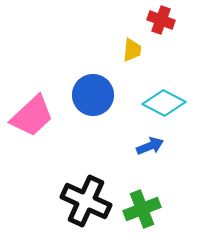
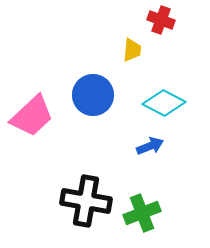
black cross: rotated 15 degrees counterclockwise
green cross: moved 4 px down
